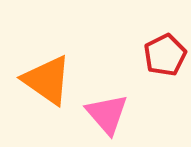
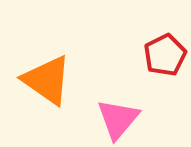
pink triangle: moved 11 px right, 5 px down; rotated 21 degrees clockwise
